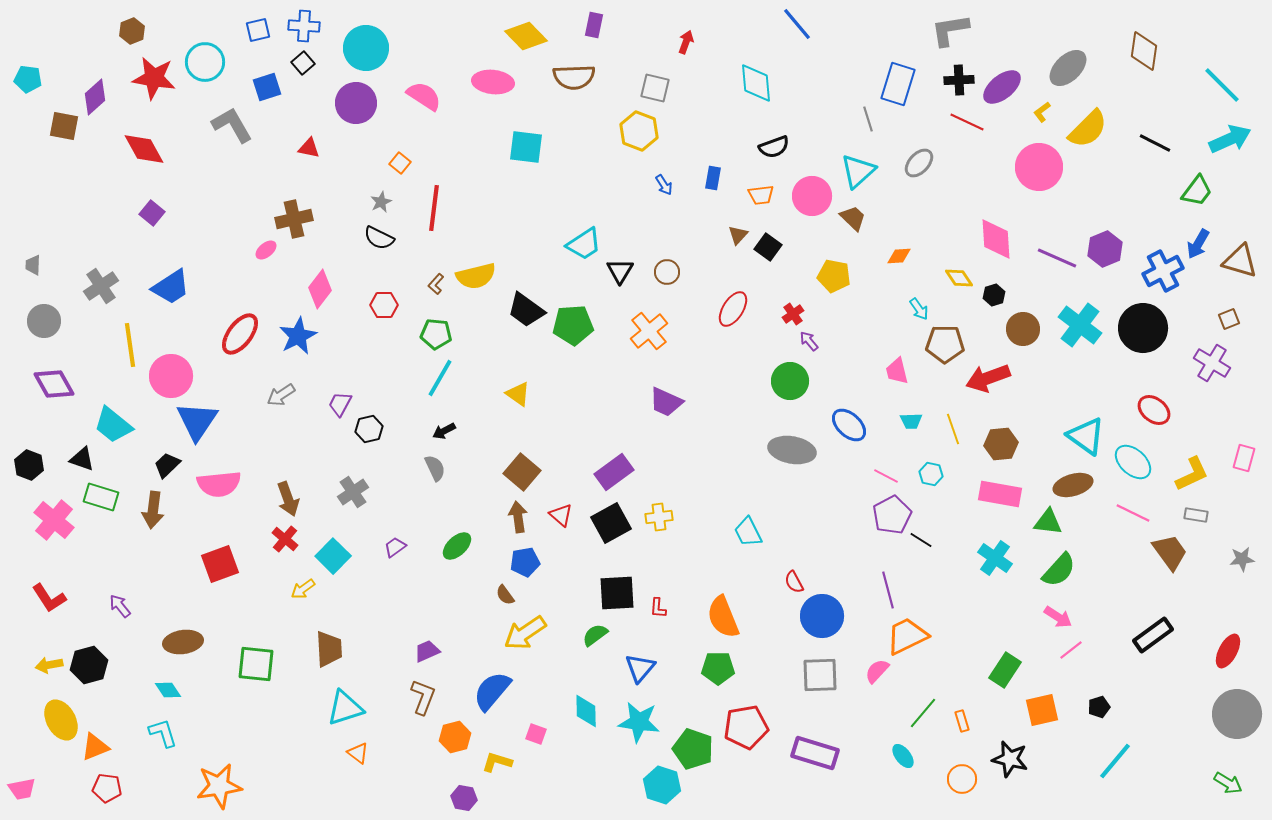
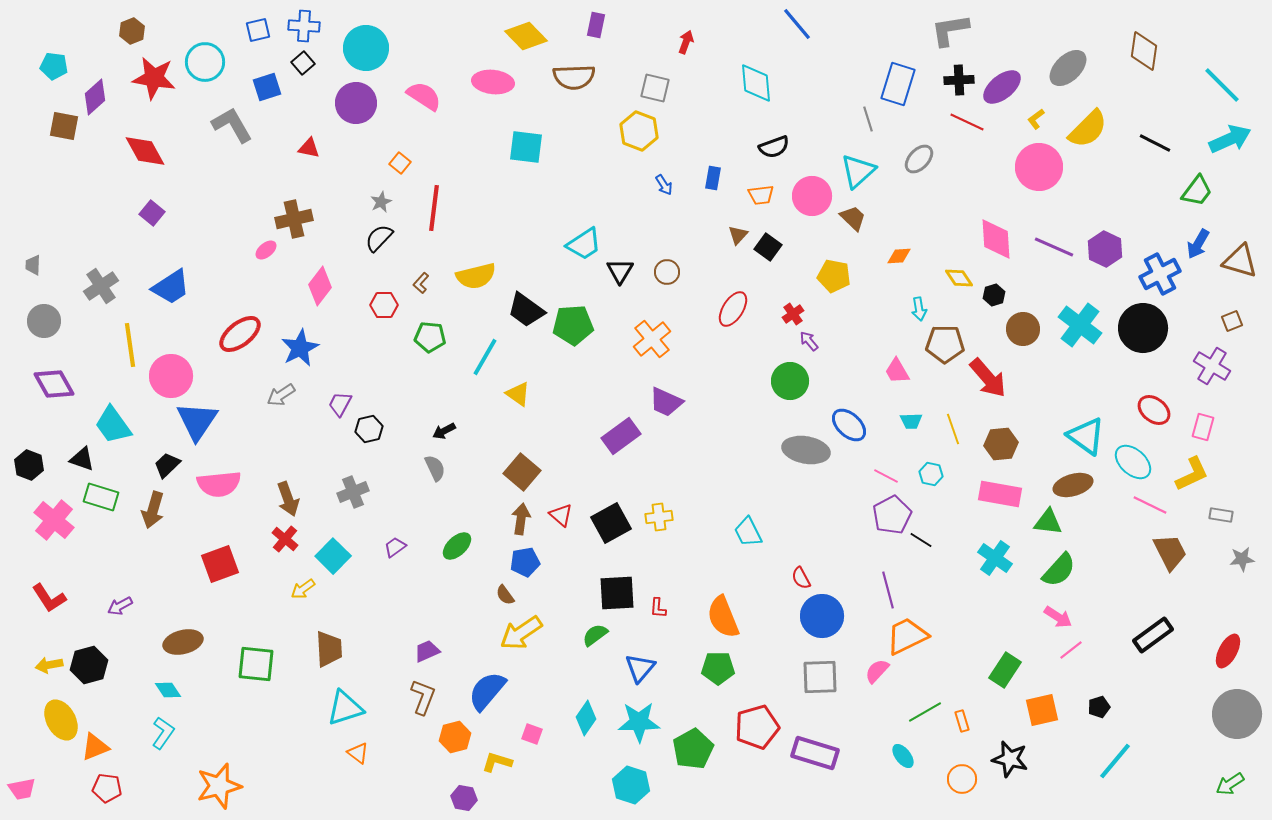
purple rectangle at (594, 25): moved 2 px right
cyan pentagon at (28, 79): moved 26 px right, 13 px up
yellow L-shape at (1042, 112): moved 6 px left, 7 px down
red diamond at (144, 149): moved 1 px right, 2 px down
gray ellipse at (919, 163): moved 4 px up
black semicircle at (379, 238): rotated 108 degrees clockwise
purple hexagon at (1105, 249): rotated 12 degrees counterclockwise
purple line at (1057, 258): moved 3 px left, 11 px up
blue cross at (1163, 271): moved 3 px left, 3 px down
brown L-shape at (436, 284): moved 15 px left, 1 px up
pink diamond at (320, 289): moved 3 px up
cyan arrow at (919, 309): rotated 25 degrees clockwise
brown square at (1229, 319): moved 3 px right, 2 px down
orange cross at (649, 331): moved 3 px right, 8 px down
red ellipse at (240, 334): rotated 15 degrees clockwise
green pentagon at (436, 334): moved 6 px left, 3 px down
blue star at (298, 336): moved 2 px right, 12 px down
purple cross at (1212, 363): moved 3 px down
pink trapezoid at (897, 371): rotated 16 degrees counterclockwise
cyan line at (440, 378): moved 45 px right, 21 px up
red arrow at (988, 378): rotated 111 degrees counterclockwise
cyan trapezoid at (113, 425): rotated 15 degrees clockwise
gray ellipse at (792, 450): moved 14 px right
pink rectangle at (1244, 458): moved 41 px left, 31 px up
purple rectangle at (614, 472): moved 7 px right, 36 px up
gray cross at (353, 492): rotated 12 degrees clockwise
brown arrow at (153, 510): rotated 9 degrees clockwise
pink line at (1133, 513): moved 17 px right, 8 px up
gray rectangle at (1196, 515): moved 25 px right
brown arrow at (518, 517): moved 3 px right, 2 px down; rotated 16 degrees clockwise
brown trapezoid at (1170, 552): rotated 9 degrees clockwise
red semicircle at (794, 582): moved 7 px right, 4 px up
purple arrow at (120, 606): rotated 80 degrees counterclockwise
yellow arrow at (525, 633): moved 4 px left
brown ellipse at (183, 642): rotated 6 degrees counterclockwise
gray square at (820, 675): moved 2 px down
blue semicircle at (492, 691): moved 5 px left
cyan diamond at (586, 711): moved 7 px down; rotated 36 degrees clockwise
green line at (923, 713): moved 2 px right, 1 px up; rotated 20 degrees clockwise
cyan star at (639, 722): rotated 9 degrees counterclockwise
red pentagon at (746, 727): moved 11 px right; rotated 6 degrees counterclockwise
cyan L-shape at (163, 733): rotated 52 degrees clockwise
pink square at (536, 734): moved 4 px left
green pentagon at (693, 749): rotated 24 degrees clockwise
green arrow at (1228, 783): moved 2 px right, 1 px down; rotated 116 degrees clockwise
cyan hexagon at (662, 785): moved 31 px left
orange star at (219, 786): rotated 6 degrees counterclockwise
